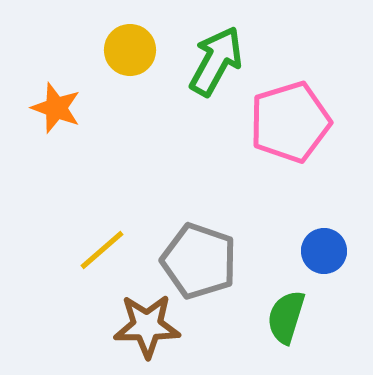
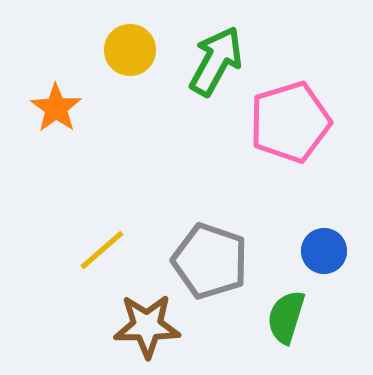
orange star: rotated 15 degrees clockwise
gray pentagon: moved 11 px right
